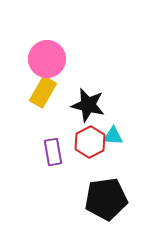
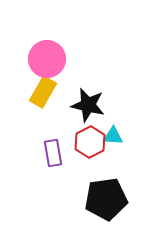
purple rectangle: moved 1 px down
